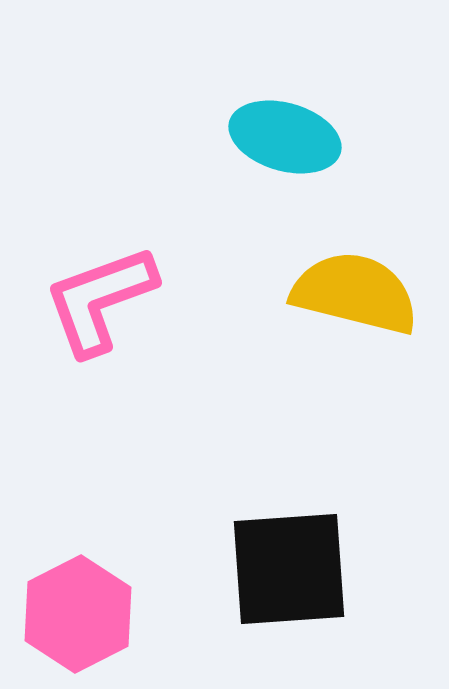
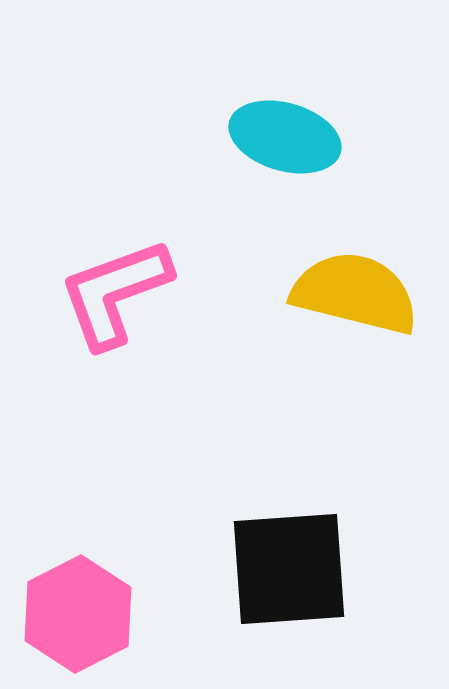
pink L-shape: moved 15 px right, 7 px up
